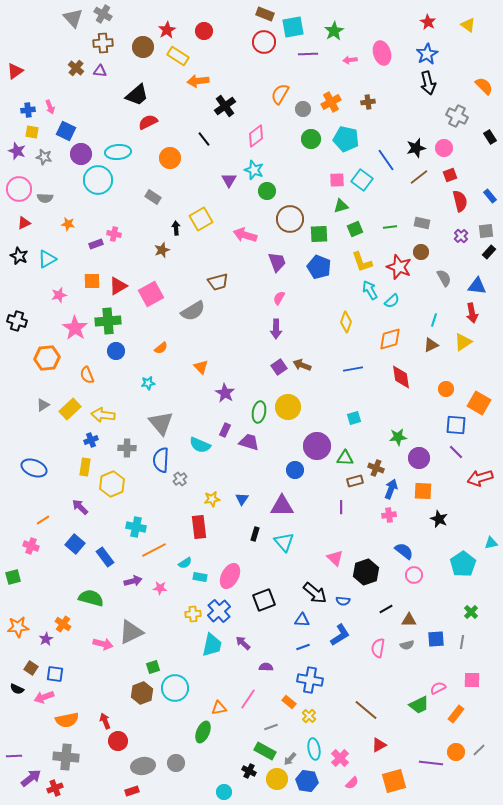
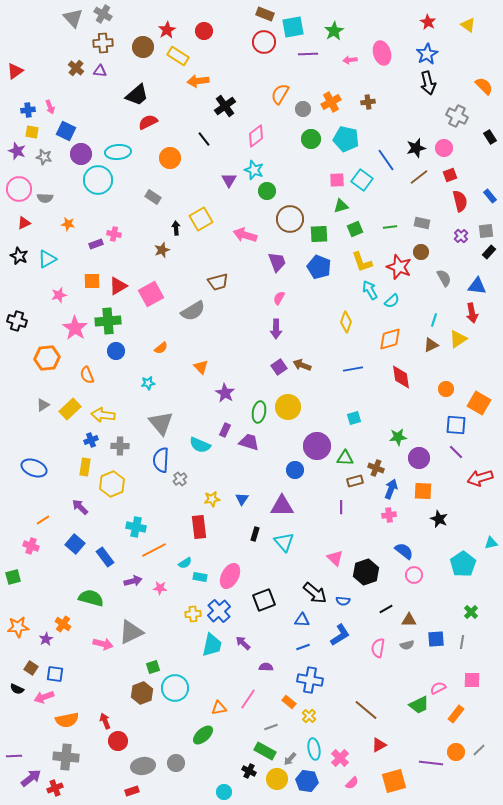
yellow triangle at (463, 342): moved 5 px left, 3 px up
gray cross at (127, 448): moved 7 px left, 2 px up
green ellipse at (203, 732): moved 3 px down; rotated 25 degrees clockwise
